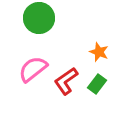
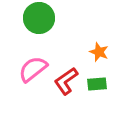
green rectangle: rotated 48 degrees clockwise
